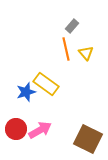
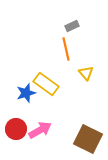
gray rectangle: rotated 24 degrees clockwise
yellow triangle: moved 20 px down
blue star: moved 1 px down
